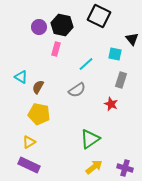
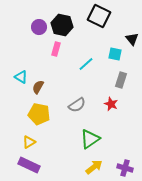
gray semicircle: moved 15 px down
